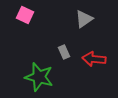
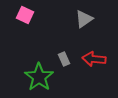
gray rectangle: moved 7 px down
green star: rotated 20 degrees clockwise
